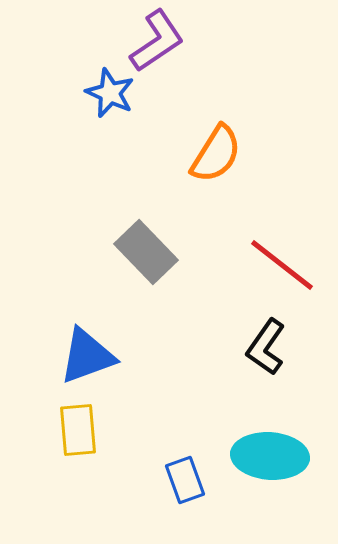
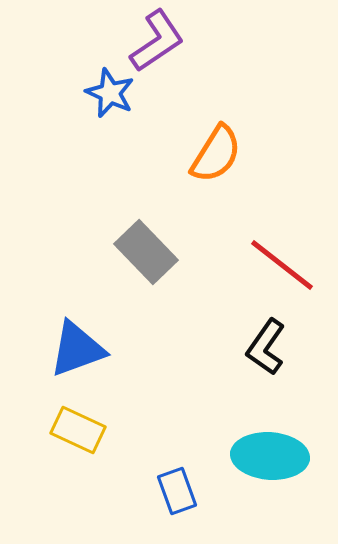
blue triangle: moved 10 px left, 7 px up
yellow rectangle: rotated 60 degrees counterclockwise
blue rectangle: moved 8 px left, 11 px down
